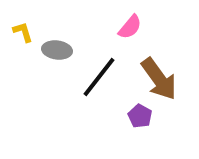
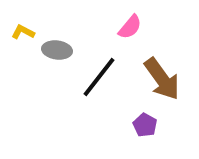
yellow L-shape: rotated 45 degrees counterclockwise
brown arrow: moved 3 px right
purple pentagon: moved 5 px right, 9 px down
